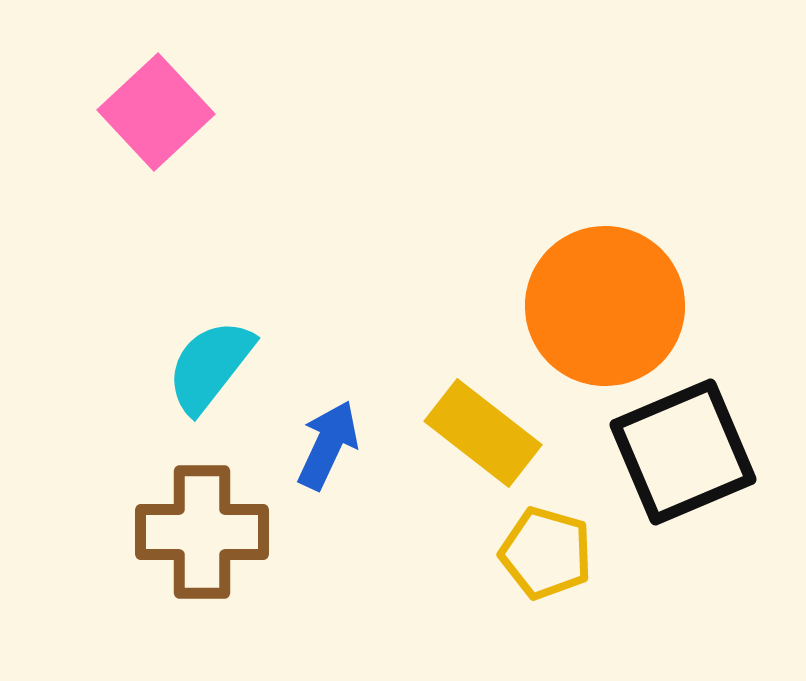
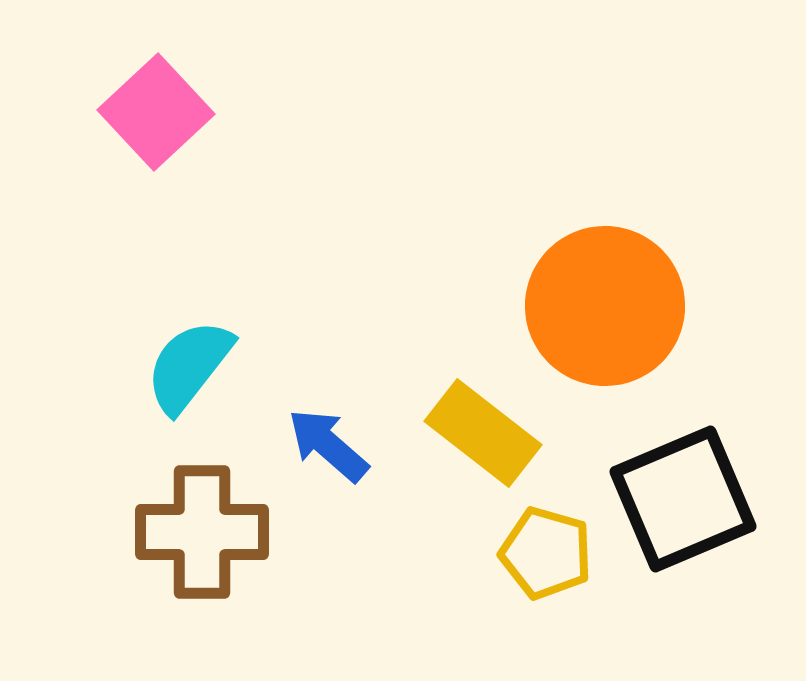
cyan semicircle: moved 21 px left
blue arrow: rotated 74 degrees counterclockwise
black square: moved 47 px down
